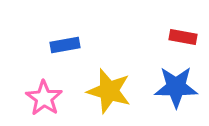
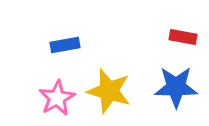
pink star: moved 13 px right; rotated 9 degrees clockwise
